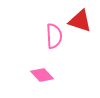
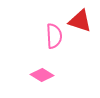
pink diamond: rotated 15 degrees counterclockwise
